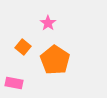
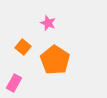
pink star: rotated 14 degrees counterclockwise
pink rectangle: rotated 72 degrees counterclockwise
